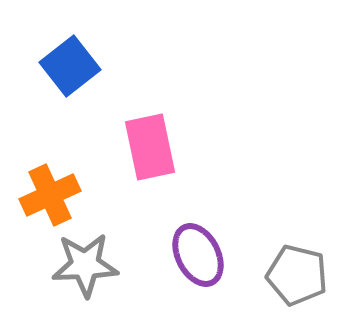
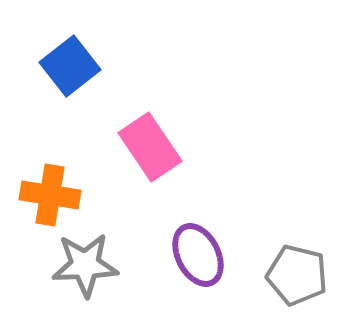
pink rectangle: rotated 22 degrees counterclockwise
orange cross: rotated 34 degrees clockwise
